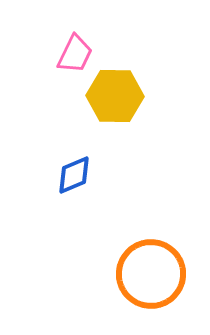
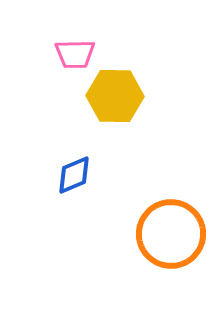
pink trapezoid: rotated 63 degrees clockwise
orange circle: moved 20 px right, 40 px up
